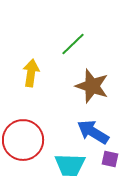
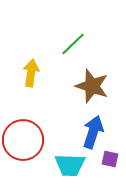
blue arrow: rotated 76 degrees clockwise
